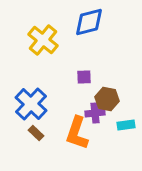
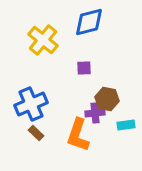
purple square: moved 9 px up
blue cross: rotated 24 degrees clockwise
orange L-shape: moved 1 px right, 2 px down
